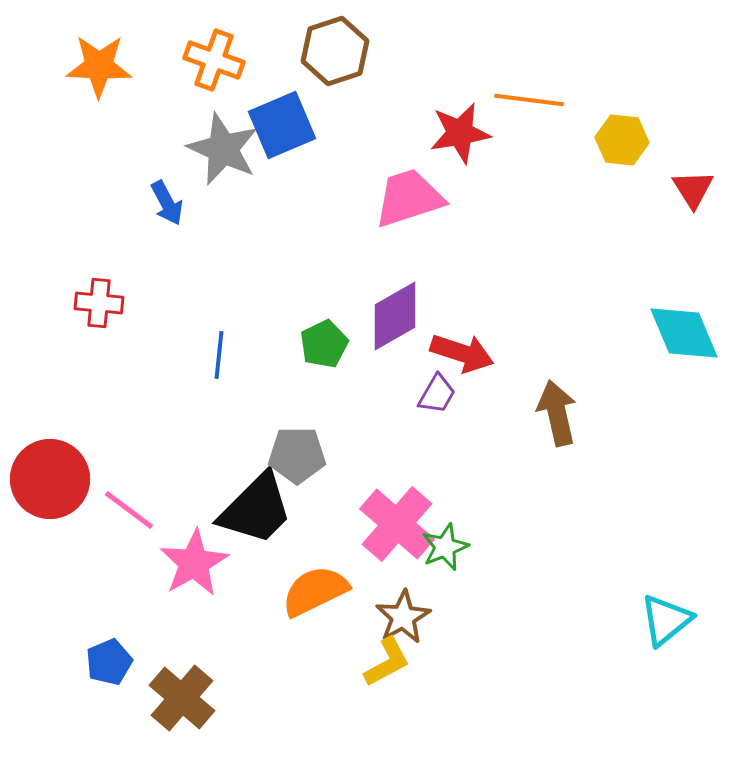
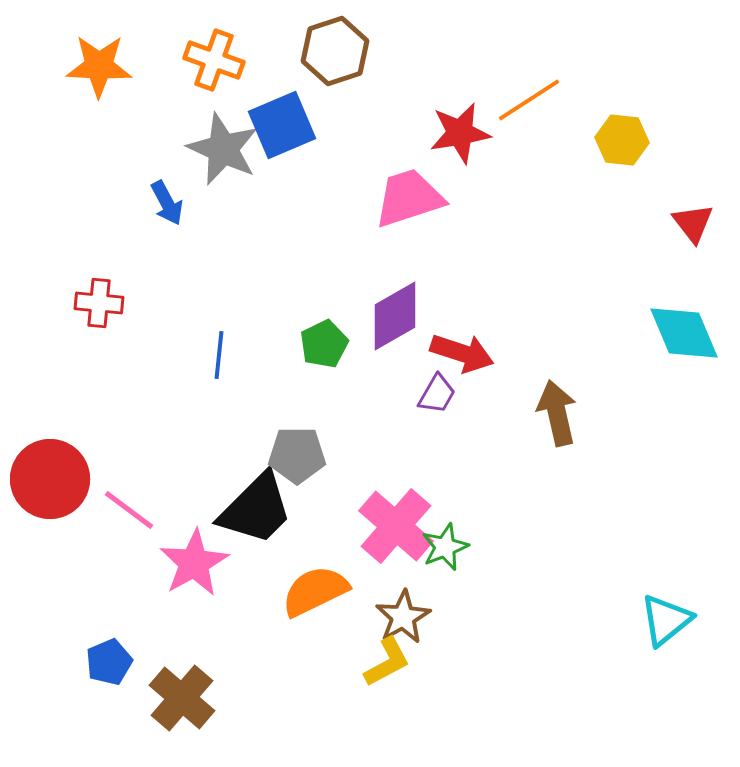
orange line: rotated 40 degrees counterclockwise
red triangle: moved 34 px down; rotated 6 degrees counterclockwise
pink cross: moved 1 px left, 2 px down
